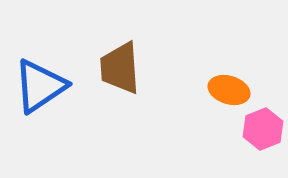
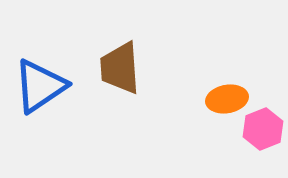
orange ellipse: moved 2 px left, 9 px down; rotated 27 degrees counterclockwise
